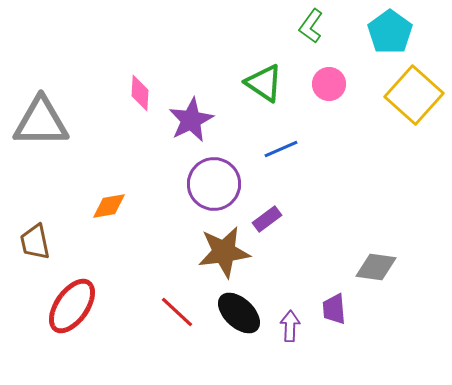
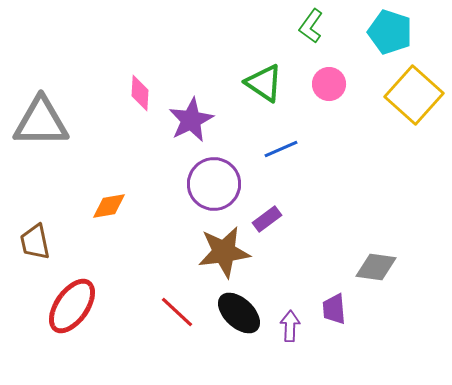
cyan pentagon: rotated 18 degrees counterclockwise
